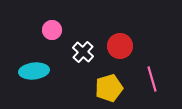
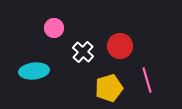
pink circle: moved 2 px right, 2 px up
pink line: moved 5 px left, 1 px down
